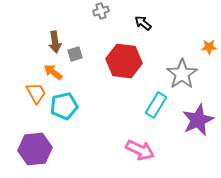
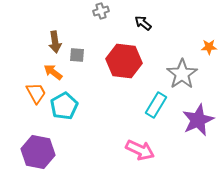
gray square: moved 2 px right, 1 px down; rotated 21 degrees clockwise
cyan pentagon: rotated 16 degrees counterclockwise
purple hexagon: moved 3 px right, 3 px down; rotated 16 degrees clockwise
